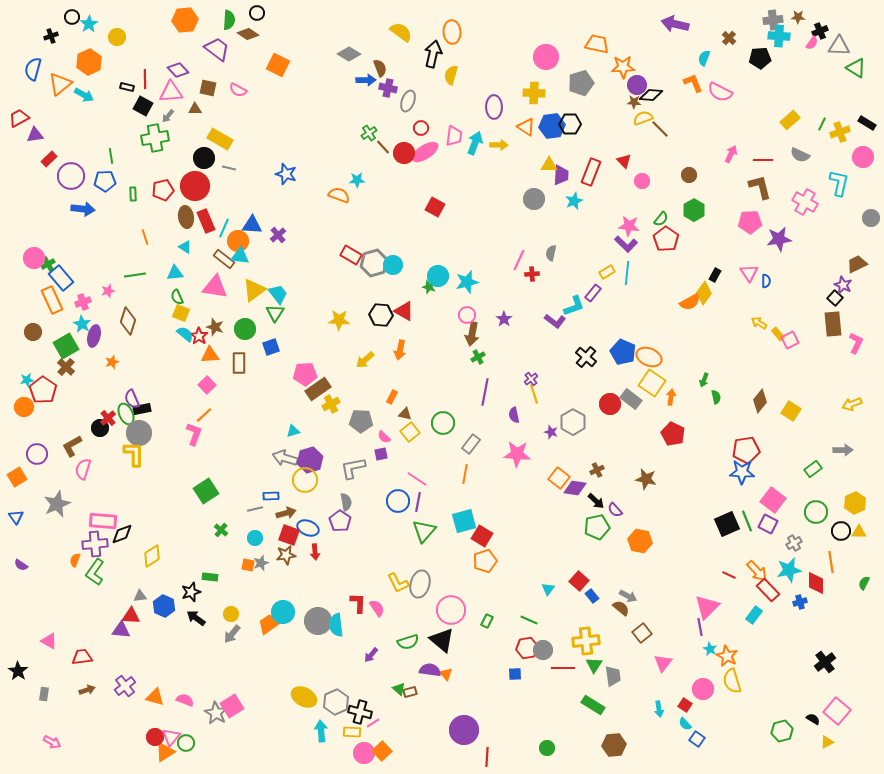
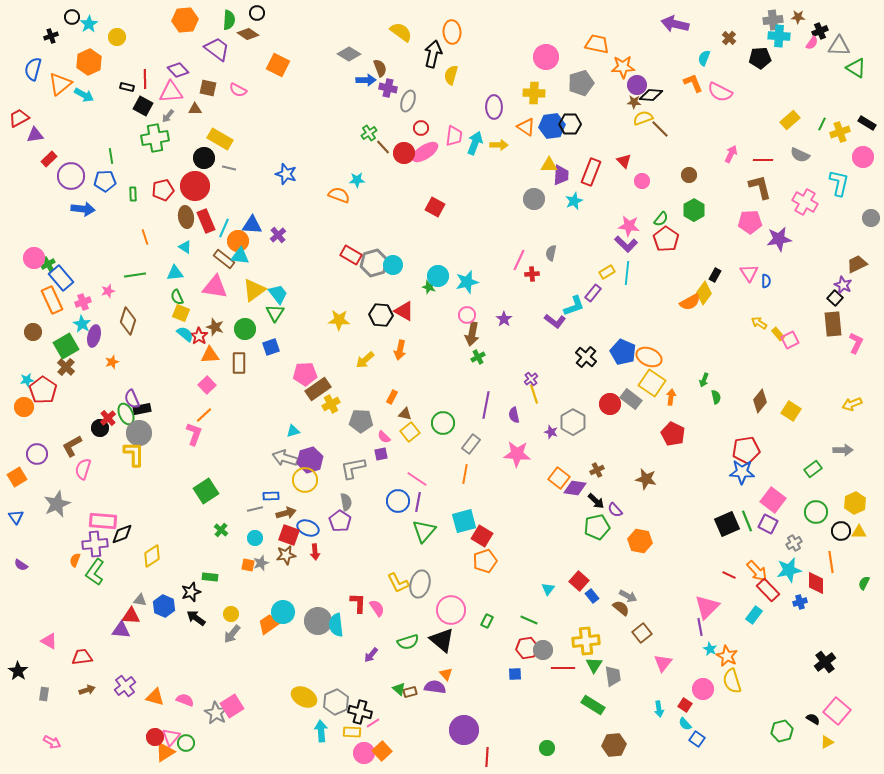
purple line at (485, 392): moved 1 px right, 13 px down
gray triangle at (140, 596): moved 4 px down; rotated 16 degrees clockwise
purple semicircle at (430, 670): moved 5 px right, 17 px down
